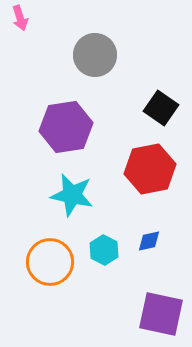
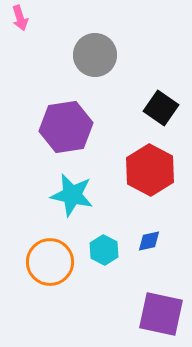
red hexagon: moved 1 px down; rotated 21 degrees counterclockwise
